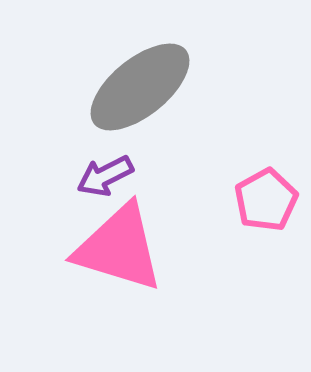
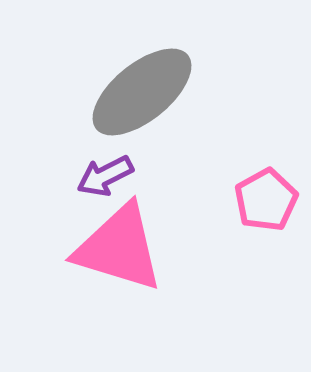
gray ellipse: moved 2 px right, 5 px down
